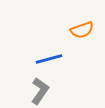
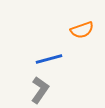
gray L-shape: moved 1 px up
